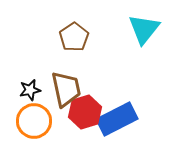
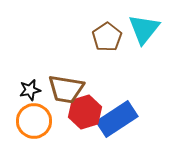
brown pentagon: moved 33 px right
brown trapezoid: rotated 111 degrees clockwise
blue rectangle: rotated 6 degrees counterclockwise
